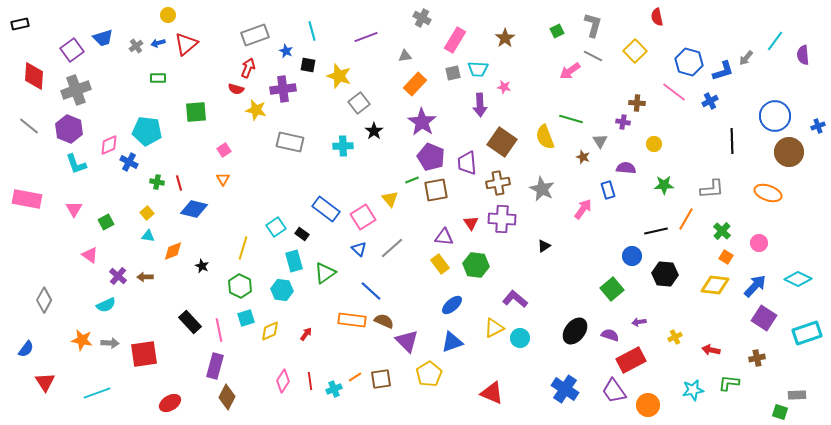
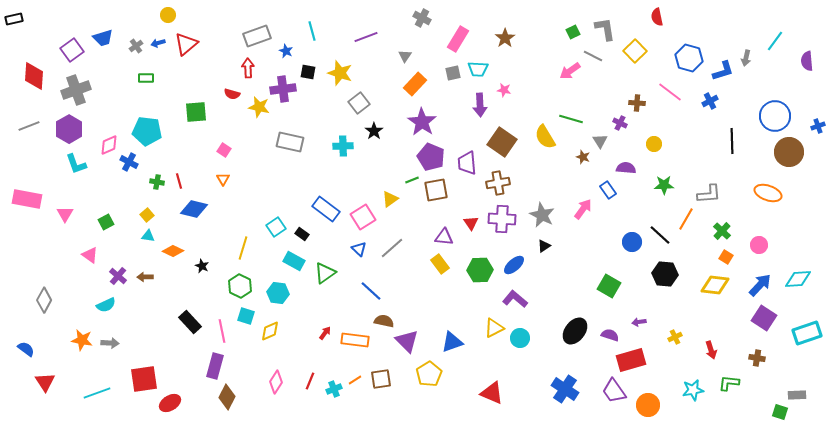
black rectangle at (20, 24): moved 6 px left, 5 px up
gray L-shape at (593, 25): moved 12 px right, 4 px down; rotated 25 degrees counterclockwise
green square at (557, 31): moved 16 px right, 1 px down
gray rectangle at (255, 35): moved 2 px right, 1 px down
pink rectangle at (455, 40): moved 3 px right, 1 px up
purple semicircle at (803, 55): moved 4 px right, 6 px down
gray triangle at (405, 56): rotated 48 degrees counterclockwise
gray arrow at (746, 58): rotated 28 degrees counterclockwise
blue hexagon at (689, 62): moved 4 px up
black square at (308, 65): moved 7 px down
red arrow at (248, 68): rotated 24 degrees counterclockwise
yellow star at (339, 76): moved 1 px right, 3 px up
green rectangle at (158, 78): moved 12 px left
pink star at (504, 87): moved 3 px down
red semicircle at (236, 89): moved 4 px left, 5 px down
pink line at (674, 92): moved 4 px left
yellow star at (256, 110): moved 3 px right, 3 px up
purple cross at (623, 122): moved 3 px left, 1 px down; rotated 16 degrees clockwise
gray line at (29, 126): rotated 60 degrees counterclockwise
purple hexagon at (69, 129): rotated 8 degrees clockwise
yellow semicircle at (545, 137): rotated 10 degrees counterclockwise
pink square at (224, 150): rotated 24 degrees counterclockwise
red line at (179, 183): moved 2 px up
gray star at (542, 189): moved 26 px down
gray L-shape at (712, 189): moved 3 px left, 5 px down
blue rectangle at (608, 190): rotated 18 degrees counterclockwise
yellow triangle at (390, 199): rotated 36 degrees clockwise
pink triangle at (74, 209): moved 9 px left, 5 px down
yellow square at (147, 213): moved 2 px down
black line at (656, 231): moved 4 px right, 4 px down; rotated 55 degrees clockwise
pink circle at (759, 243): moved 2 px down
orange diamond at (173, 251): rotated 45 degrees clockwise
blue circle at (632, 256): moved 14 px up
cyan rectangle at (294, 261): rotated 45 degrees counterclockwise
green hexagon at (476, 265): moved 4 px right, 5 px down; rotated 10 degrees counterclockwise
cyan diamond at (798, 279): rotated 28 degrees counterclockwise
blue arrow at (755, 286): moved 5 px right, 1 px up
green square at (612, 289): moved 3 px left, 3 px up; rotated 20 degrees counterclockwise
cyan hexagon at (282, 290): moved 4 px left, 3 px down
blue ellipse at (452, 305): moved 62 px right, 40 px up
cyan square at (246, 318): moved 2 px up; rotated 36 degrees clockwise
orange rectangle at (352, 320): moved 3 px right, 20 px down
brown semicircle at (384, 321): rotated 12 degrees counterclockwise
pink line at (219, 330): moved 3 px right, 1 px down
red arrow at (306, 334): moved 19 px right, 1 px up
blue semicircle at (26, 349): rotated 90 degrees counterclockwise
red arrow at (711, 350): rotated 120 degrees counterclockwise
red square at (144, 354): moved 25 px down
brown cross at (757, 358): rotated 21 degrees clockwise
red rectangle at (631, 360): rotated 12 degrees clockwise
orange line at (355, 377): moved 3 px down
pink diamond at (283, 381): moved 7 px left, 1 px down
red line at (310, 381): rotated 30 degrees clockwise
